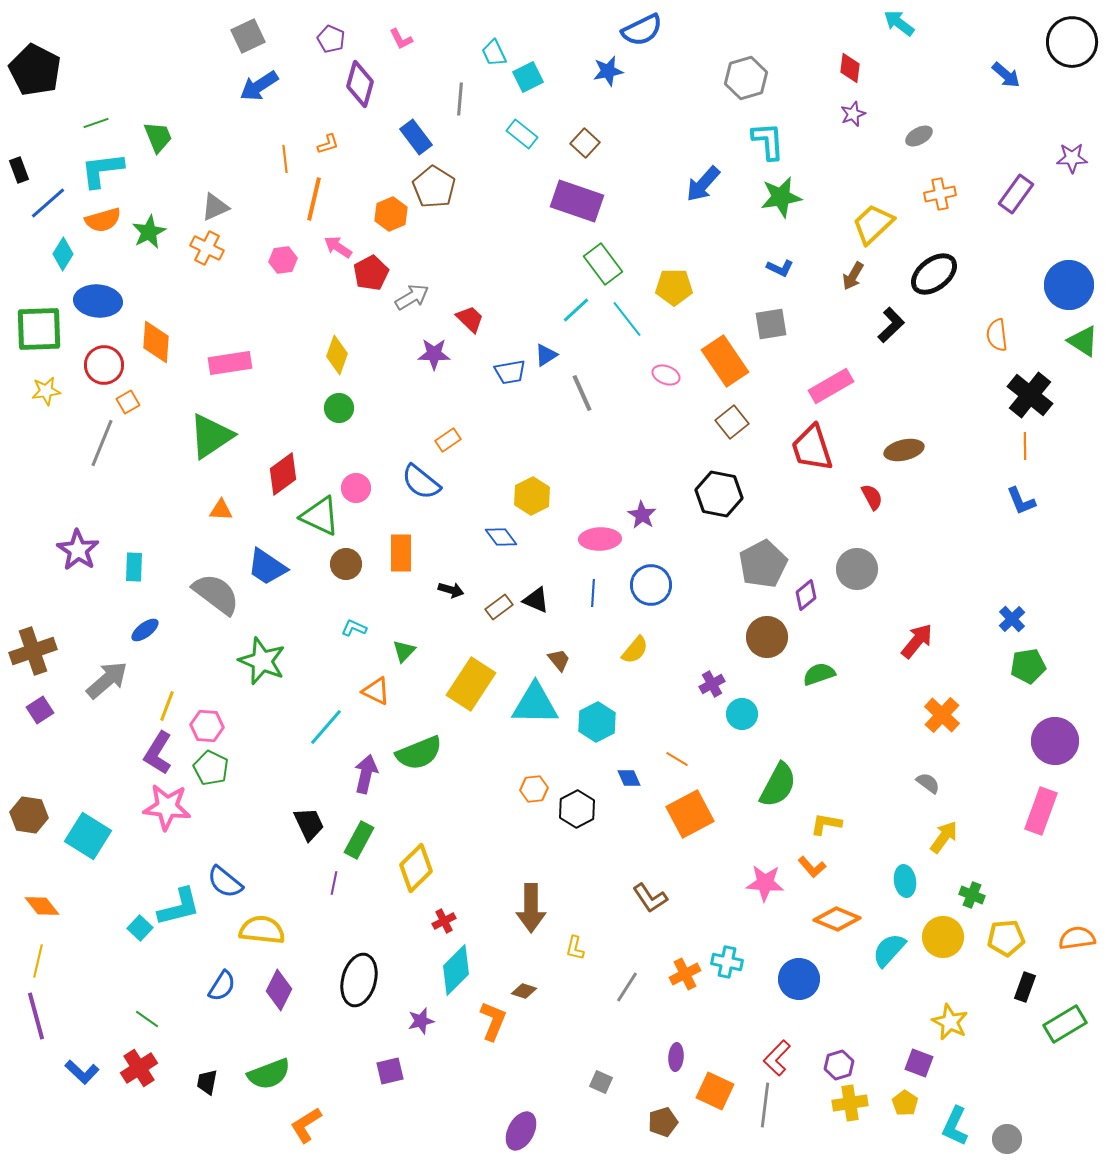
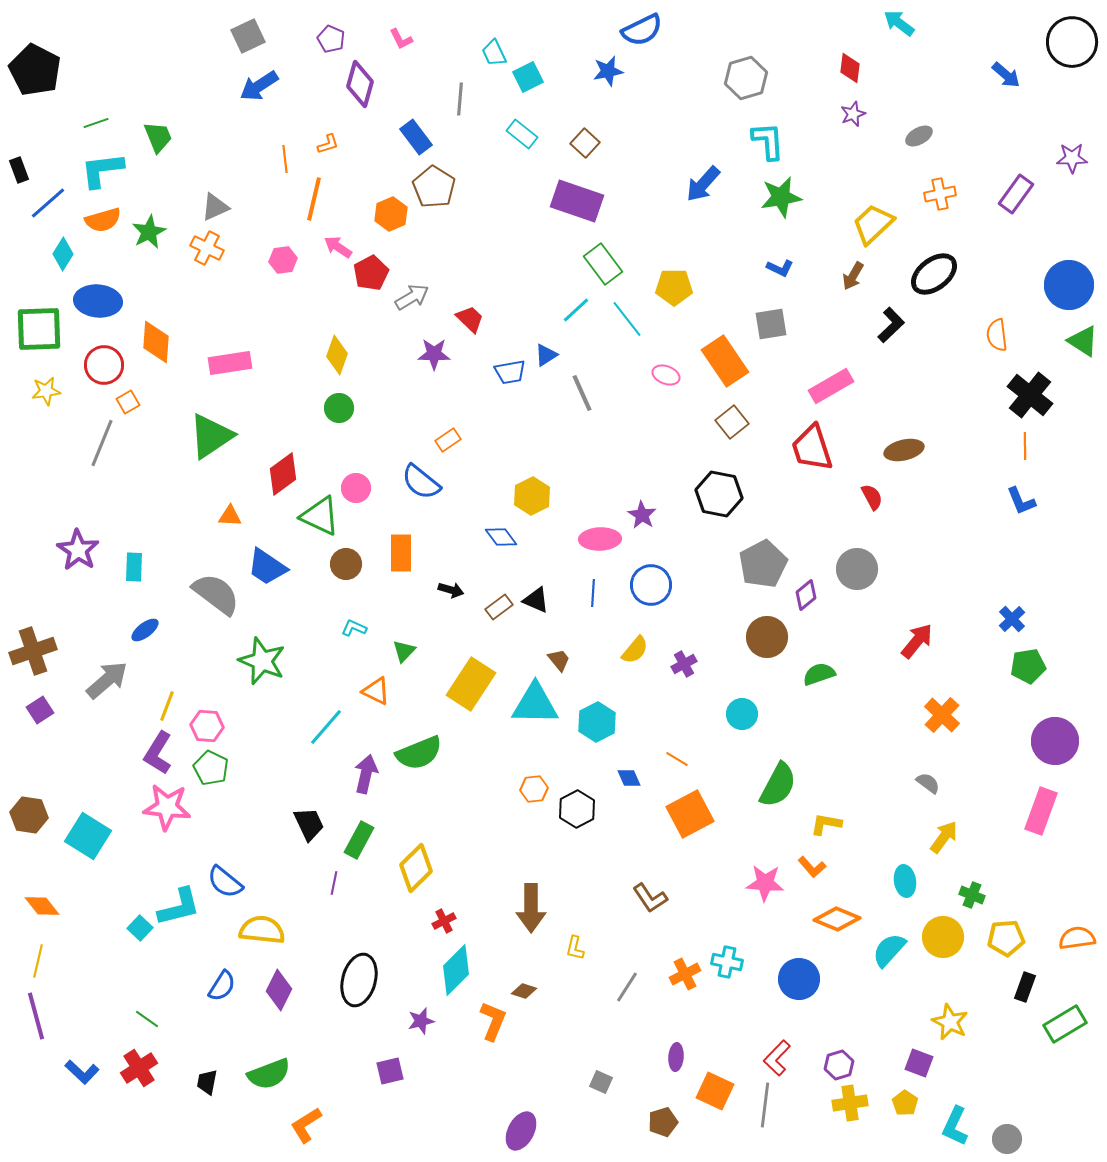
orange triangle at (221, 510): moved 9 px right, 6 px down
purple cross at (712, 684): moved 28 px left, 20 px up
